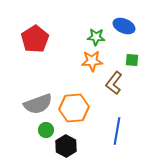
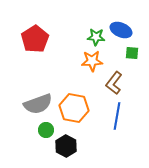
blue ellipse: moved 3 px left, 4 px down
green square: moved 7 px up
orange hexagon: rotated 16 degrees clockwise
blue line: moved 15 px up
